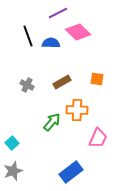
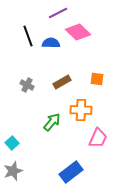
orange cross: moved 4 px right
